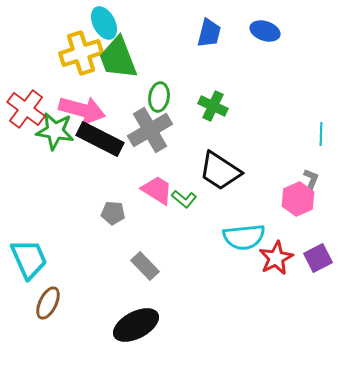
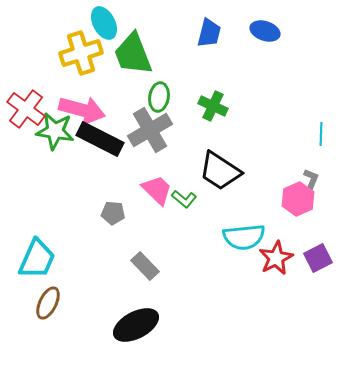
green trapezoid: moved 15 px right, 4 px up
pink trapezoid: rotated 12 degrees clockwise
cyan trapezoid: moved 8 px right; rotated 48 degrees clockwise
